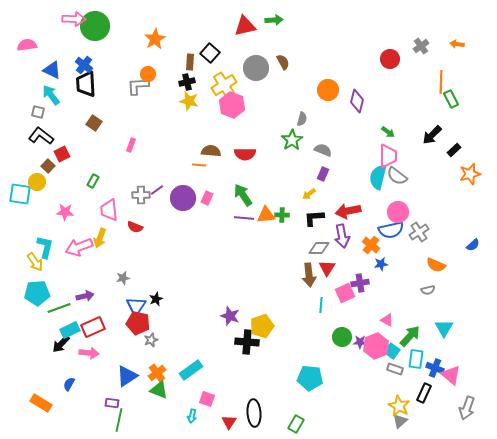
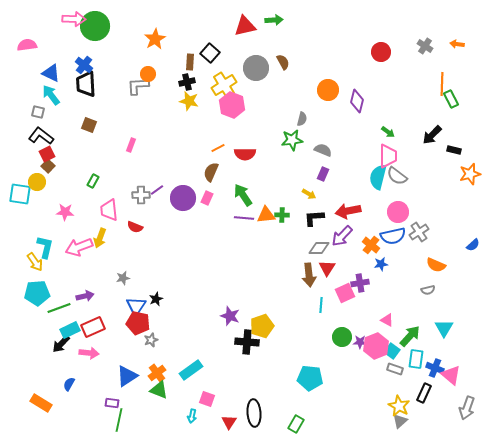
gray cross at (421, 46): moved 4 px right; rotated 21 degrees counterclockwise
red circle at (390, 59): moved 9 px left, 7 px up
blue triangle at (52, 70): moved 1 px left, 3 px down
orange line at (441, 82): moved 1 px right, 2 px down
brown square at (94, 123): moved 5 px left, 2 px down; rotated 14 degrees counterclockwise
green star at (292, 140): rotated 25 degrees clockwise
black rectangle at (454, 150): rotated 56 degrees clockwise
brown semicircle at (211, 151): moved 21 px down; rotated 72 degrees counterclockwise
red square at (62, 154): moved 15 px left
orange line at (199, 165): moved 19 px right, 17 px up; rotated 32 degrees counterclockwise
yellow arrow at (309, 194): rotated 112 degrees counterclockwise
blue semicircle at (391, 230): moved 2 px right, 6 px down
purple arrow at (342, 236): rotated 55 degrees clockwise
